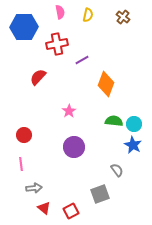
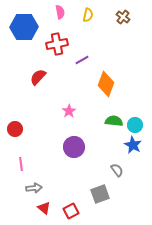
cyan circle: moved 1 px right, 1 px down
red circle: moved 9 px left, 6 px up
